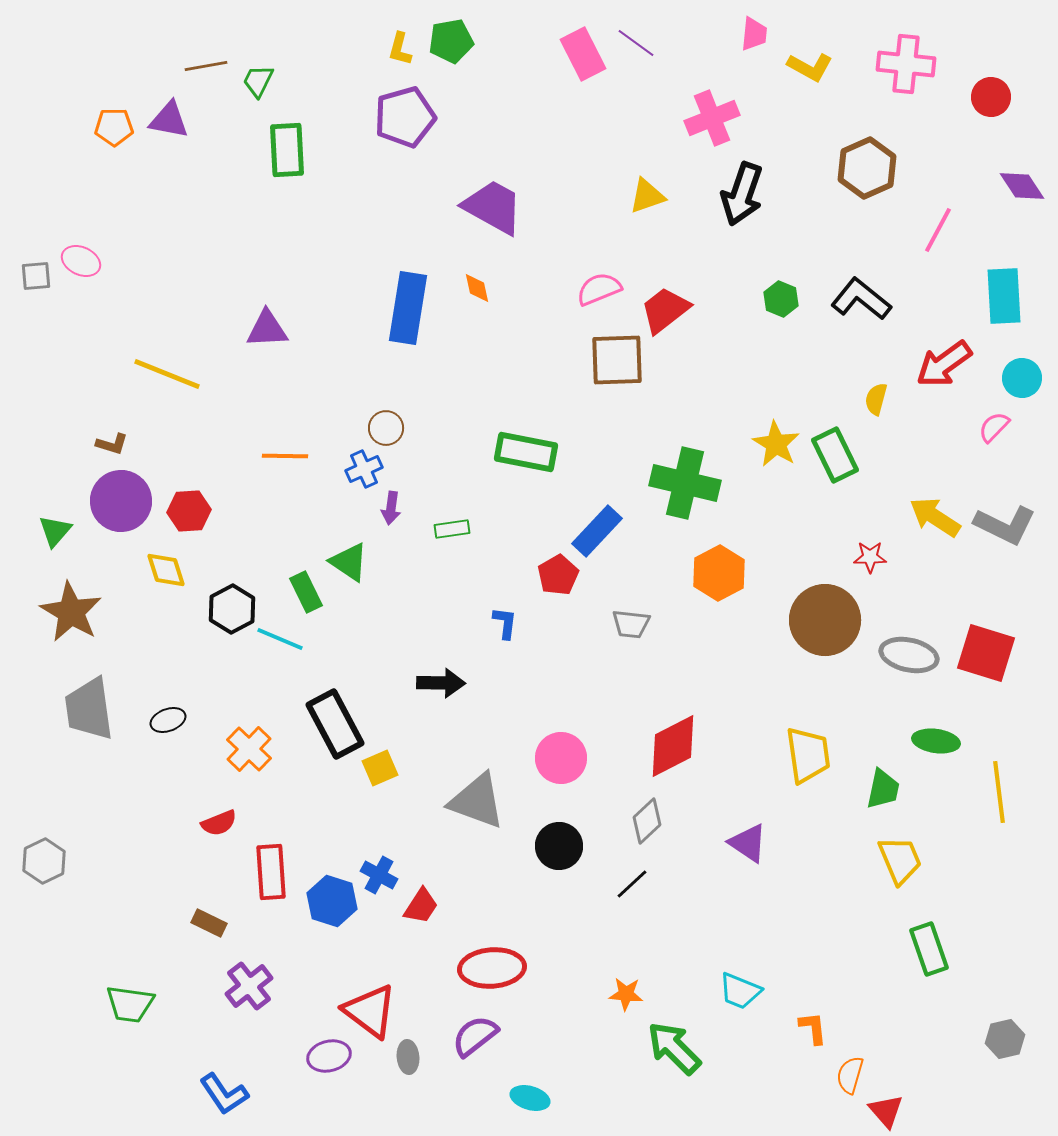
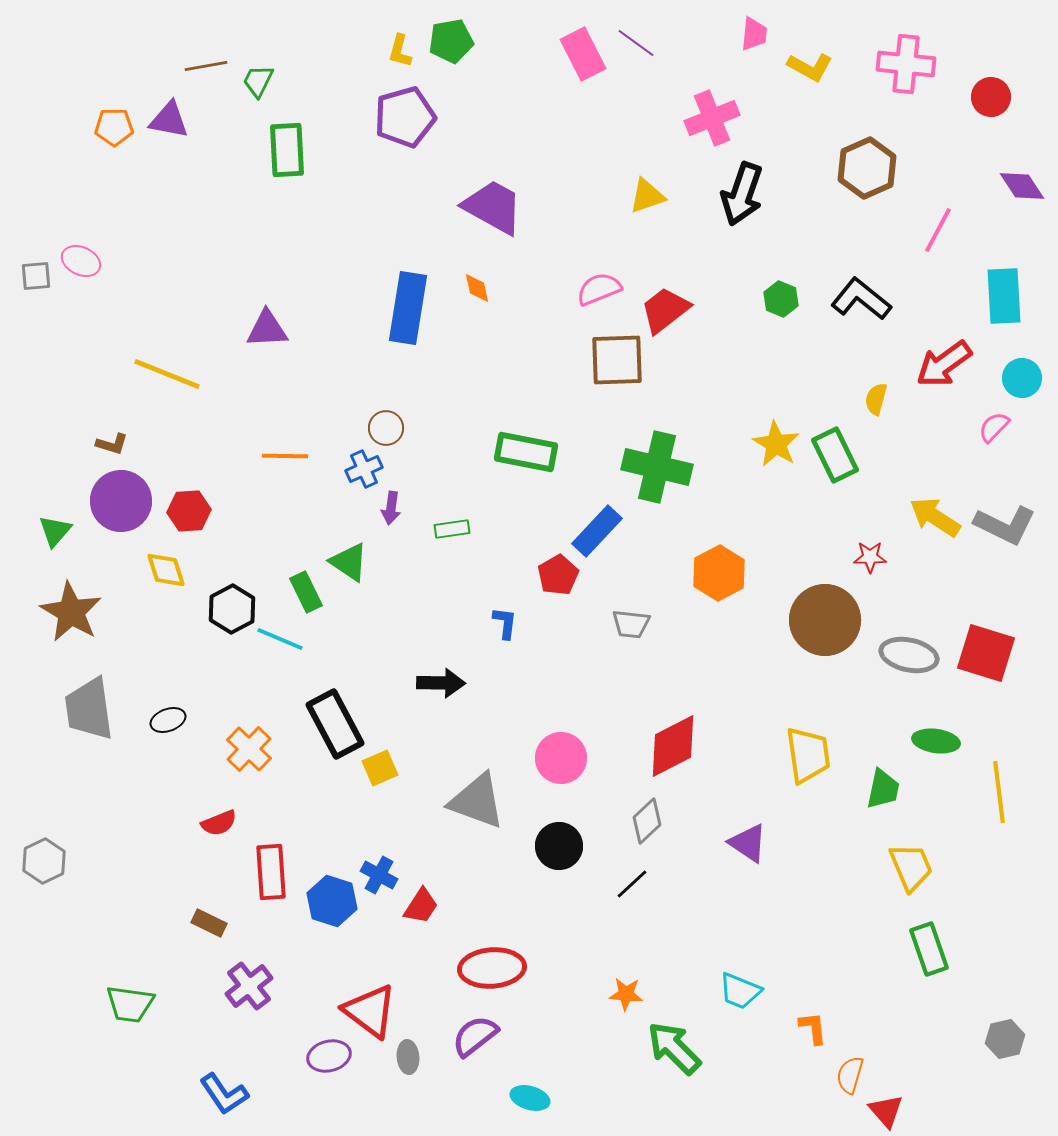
yellow L-shape at (400, 49): moved 2 px down
green cross at (685, 483): moved 28 px left, 16 px up
yellow trapezoid at (900, 860): moved 11 px right, 7 px down
